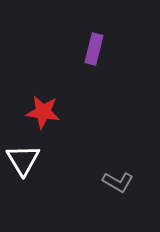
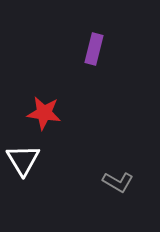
red star: moved 1 px right, 1 px down
